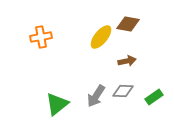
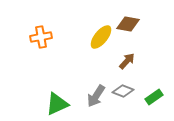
brown arrow: rotated 36 degrees counterclockwise
gray diamond: rotated 20 degrees clockwise
green triangle: rotated 15 degrees clockwise
